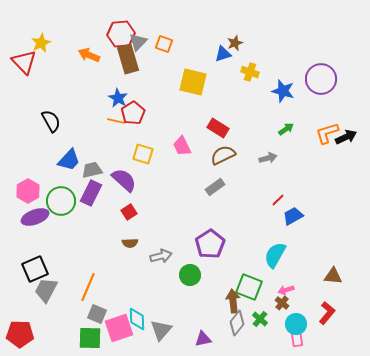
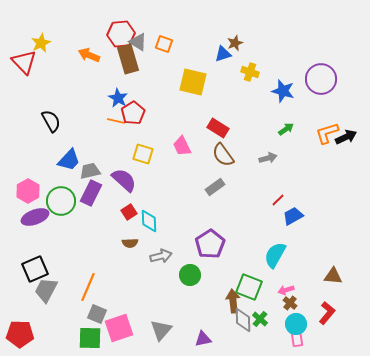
gray triangle at (138, 42): rotated 42 degrees counterclockwise
brown semicircle at (223, 155): rotated 100 degrees counterclockwise
gray trapezoid at (92, 170): moved 2 px left, 1 px down
brown cross at (282, 303): moved 8 px right
cyan diamond at (137, 319): moved 12 px right, 98 px up
gray diamond at (237, 323): moved 6 px right, 3 px up; rotated 40 degrees counterclockwise
